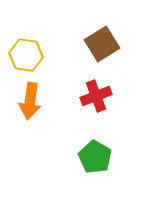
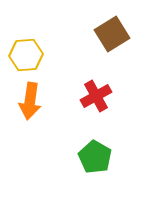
brown square: moved 10 px right, 10 px up
yellow hexagon: rotated 12 degrees counterclockwise
red cross: rotated 8 degrees counterclockwise
